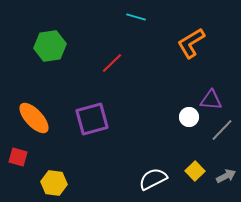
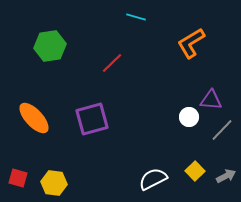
red square: moved 21 px down
